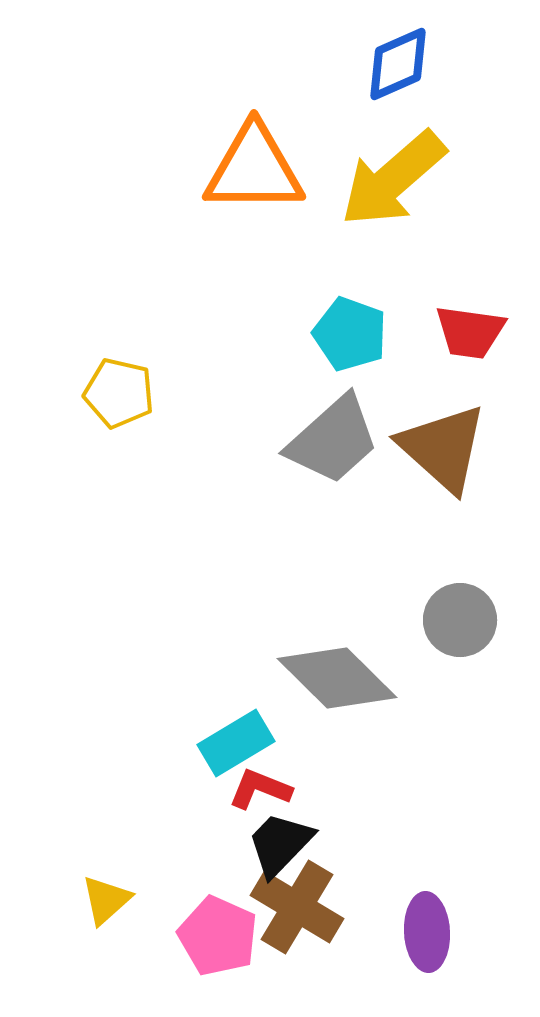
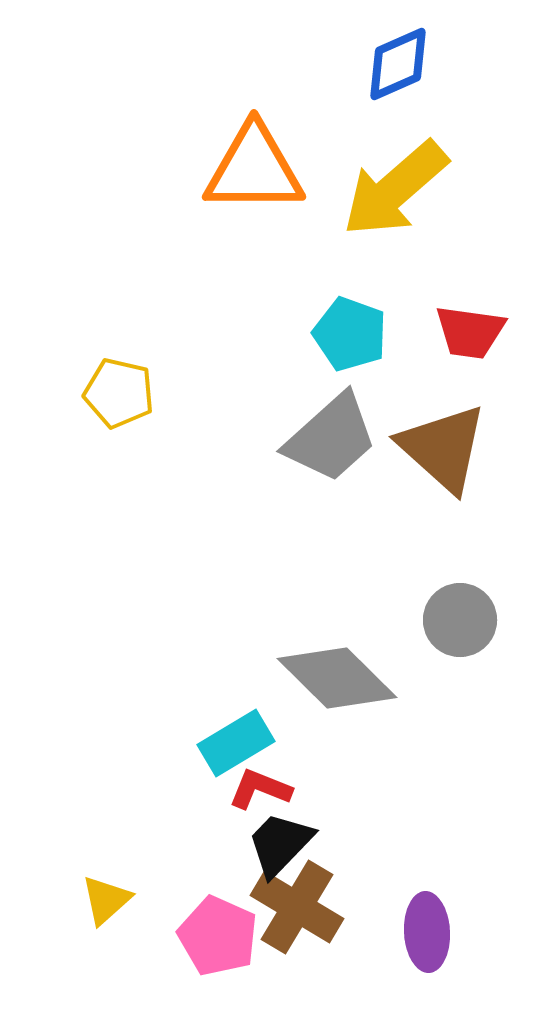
yellow arrow: moved 2 px right, 10 px down
gray trapezoid: moved 2 px left, 2 px up
